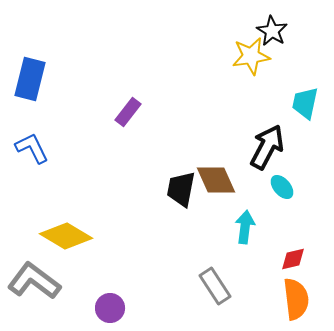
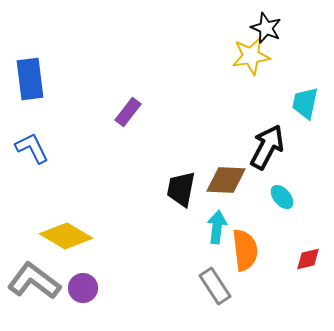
black star: moved 6 px left, 3 px up; rotated 8 degrees counterclockwise
blue rectangle: rotated 21 degrees counterclockwise
brown diamond: moved 10 px right; rotated 63 degrees counterclockwise
cyan ellipse: moved 10 px down
cyan arrow: moved 28 px left
red diamond: moved 15 px right
orange semicircle: moved 51 px left, 49 px up
purple circle: moved 27 px left, 20 px up
